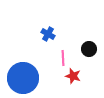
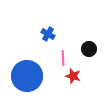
blue circle: moved 4 px right, 2 px up
